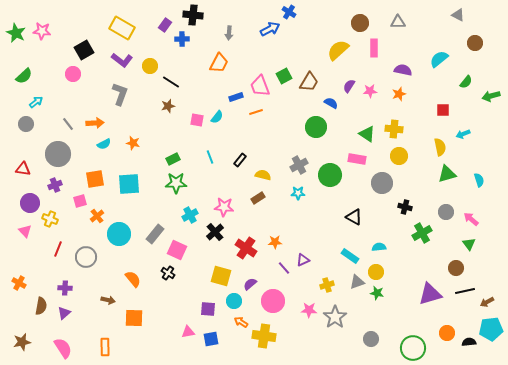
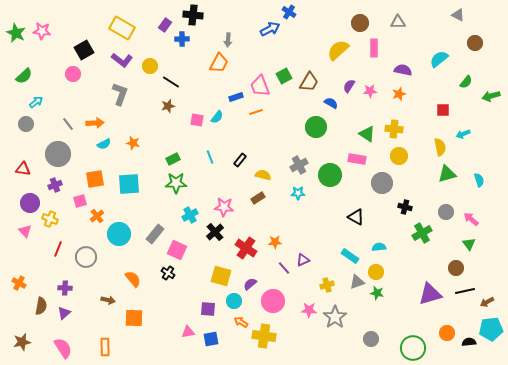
gray arrow at (229, 33): moved 1 px left, 7 px down
black triangle at (354, 217): moved 2 px right
